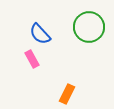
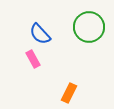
pink rectangle: moved 1 px right
orange rectangle: moved 2 px right, 1 px up
